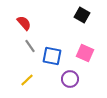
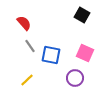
blue square: moved 1 px left, 1 px up
purple circle: moved 5 px right, 1 px up
